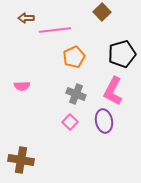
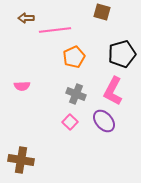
brown square: rotated 30 degrees counterclockwise
purple ellipse: rotated 30 degrees counterclockwise
